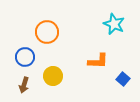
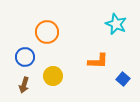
cyan star: moved 2 px right
